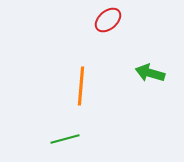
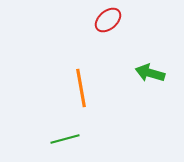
orange line: moved 2 px down; rotated 15 degrees counterclockwise
